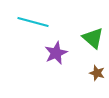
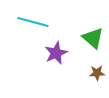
brown star: rotated 21 degrees counterclockwise
